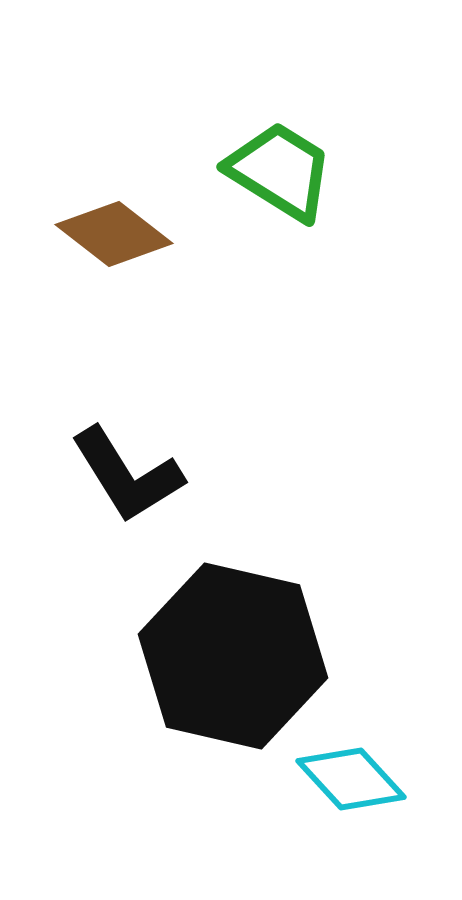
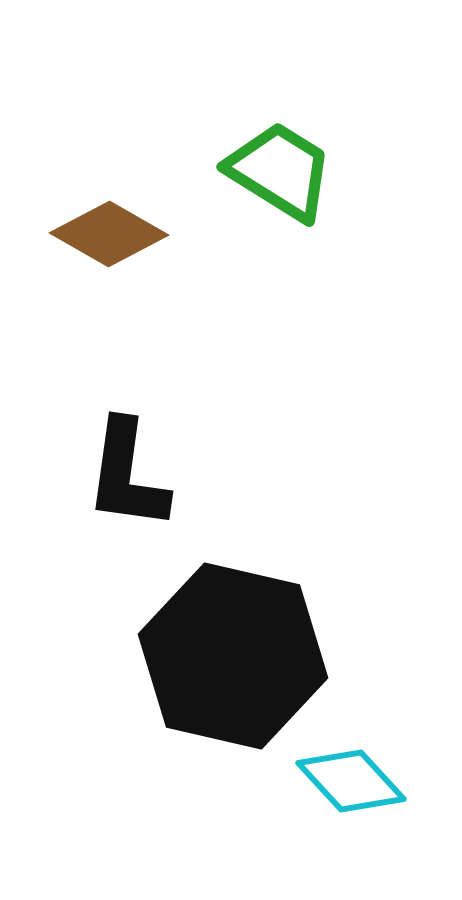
brown diamond: moved 5 px left; rotated 8 degrees counterclockwise
black L-shape: rotated 40 degrees clockwise
cyan diamond: moved 2 px down
